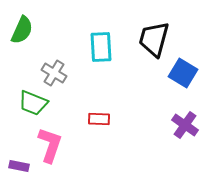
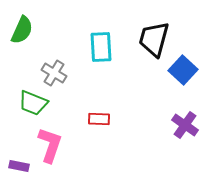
blue square: moved 3 px up; rotated 12 degrees clockwise
